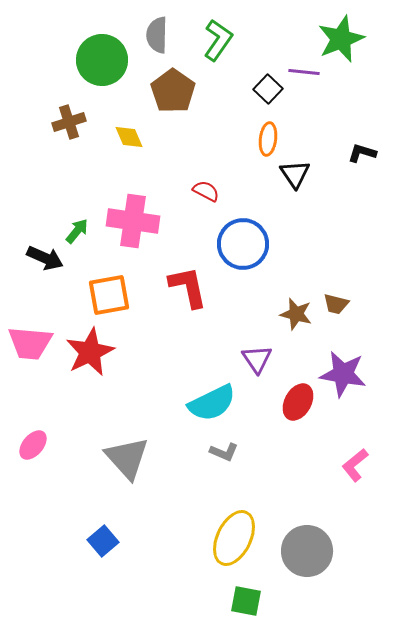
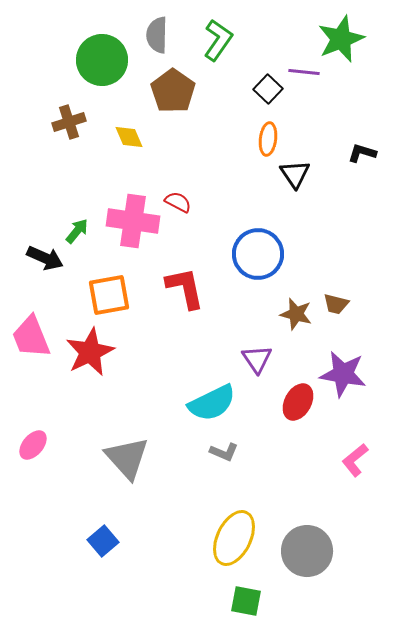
red semicircle: moved 28 px left, 11 px down
blue circle: moved 15 px right, 10 px down
red L-shape: moved 3 px left, 1 px down
pink trapezoid: moved 1 px right, 6 px up; rotated 63 degrees clockwise
pink L-shape: moved 5 px up
